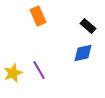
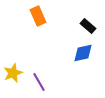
purple line: moved 12 px down
